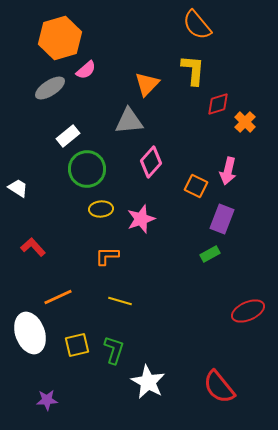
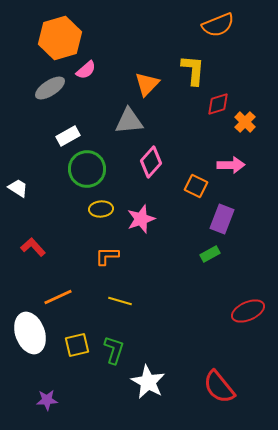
orange semicircle: moved 21 px right; rotated 72 degrees counterclockwise
white rectangle: rotated 10 degrees clockwise
pink arrow: moved 3 px right, 6 px up; rotated 104 degrees counterclockwise
